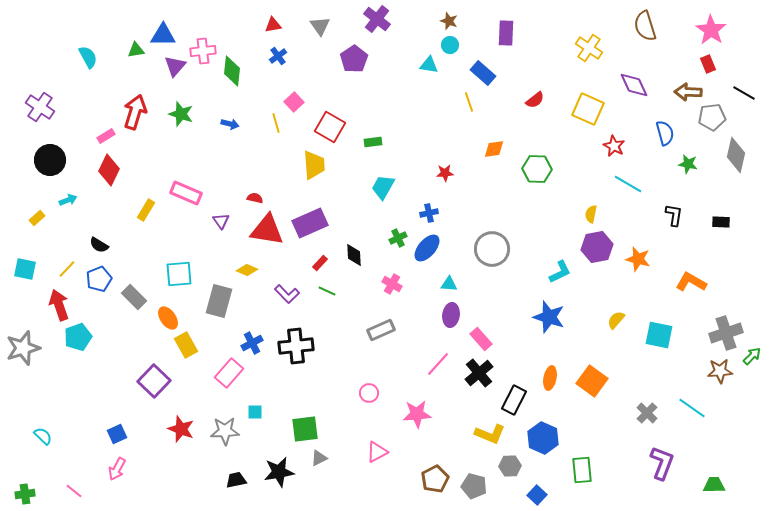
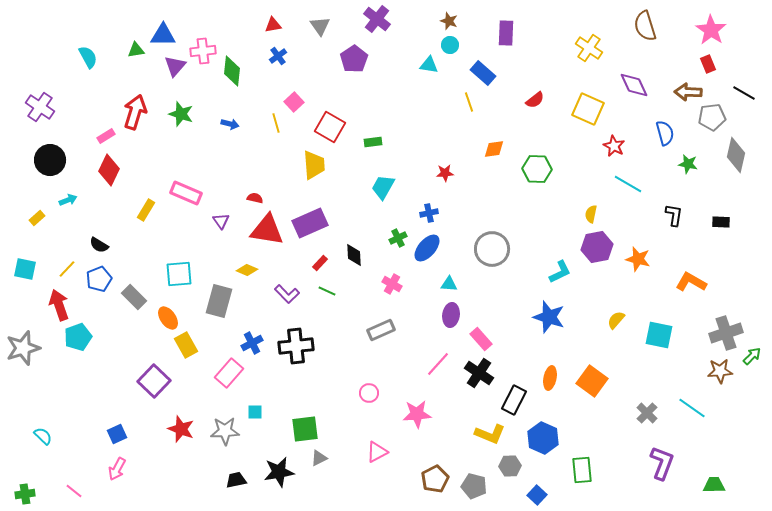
black cross at (479, 373): rotated 16 degrees counterclockwise
